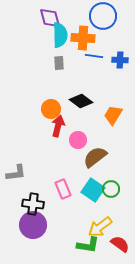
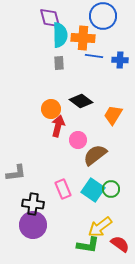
brown semicircle: moved 2 px up
